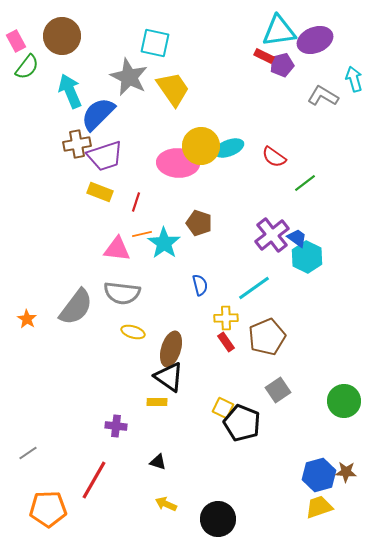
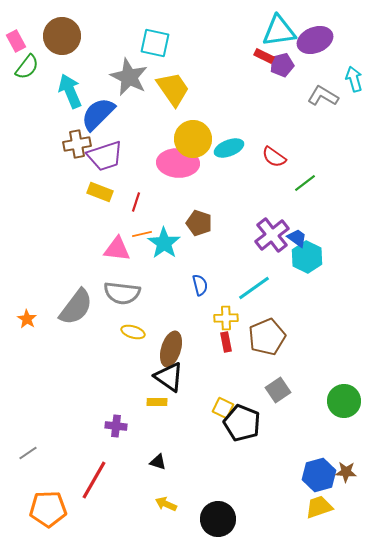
yellow circle at (201, 146): moved 8 px left, 7 px up
red rectangle at (226, 342): rotated 24 degrees clockwise
